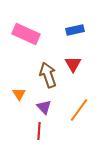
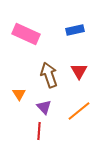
red triangle: moved 6 px right, 7 px down
brown arrow: moved 1 px right
orange line: moved 1 px down; rotated 15 degrees clockwise
